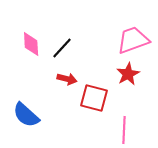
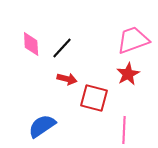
blue semicircle: moved 16 px right, 11 px down; rotated 104 degrees clockwise
